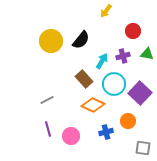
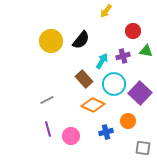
green triangle: moved 1 px left, 3 px up
